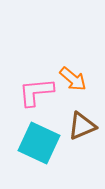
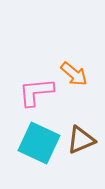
orange arrow: moved 1 px right, 5 px up
brown triangle: moved 1 px left, 14 px down
